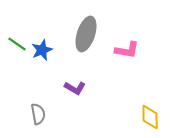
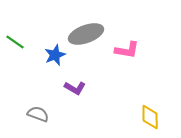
gray ellipse: rotated 52 degrees clockwise
green line: moved 2 px left, 2 px up
blue star: moved 13 px right, 5 px down
gray semicircle: rotated 60 degrees counterclockwise
